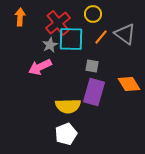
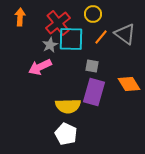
white pentagon: rotated 25 degrees counterclockwise
